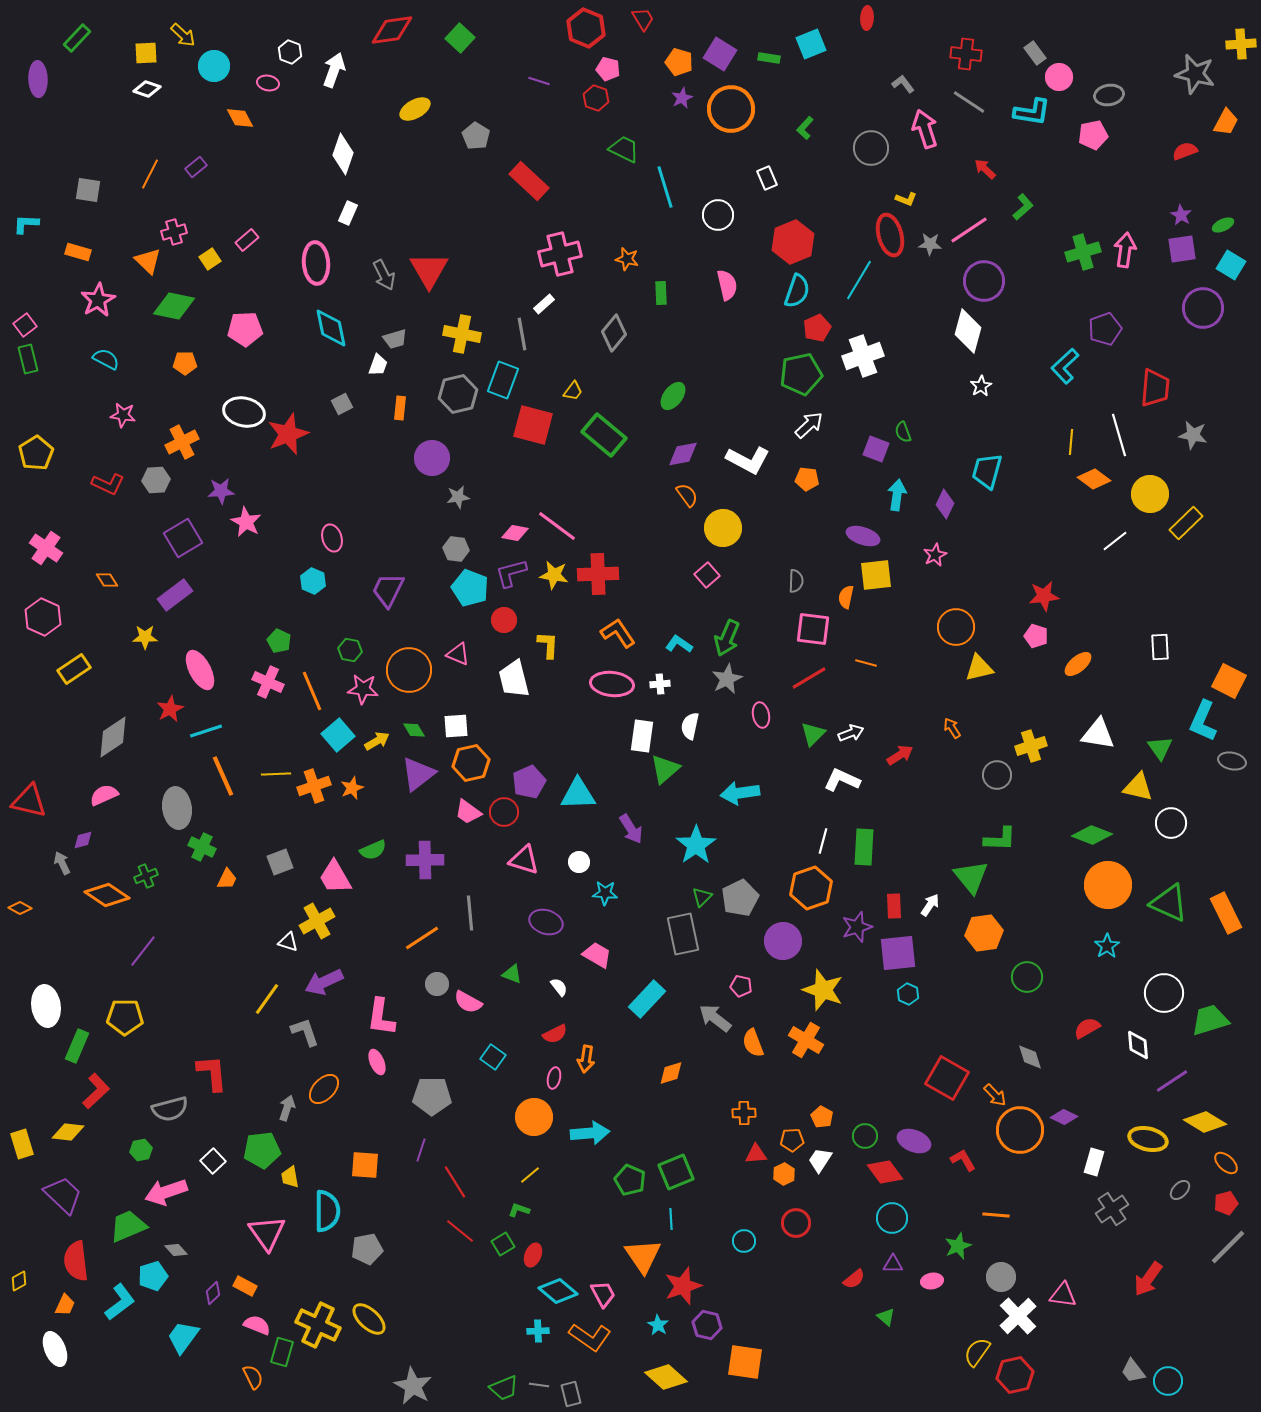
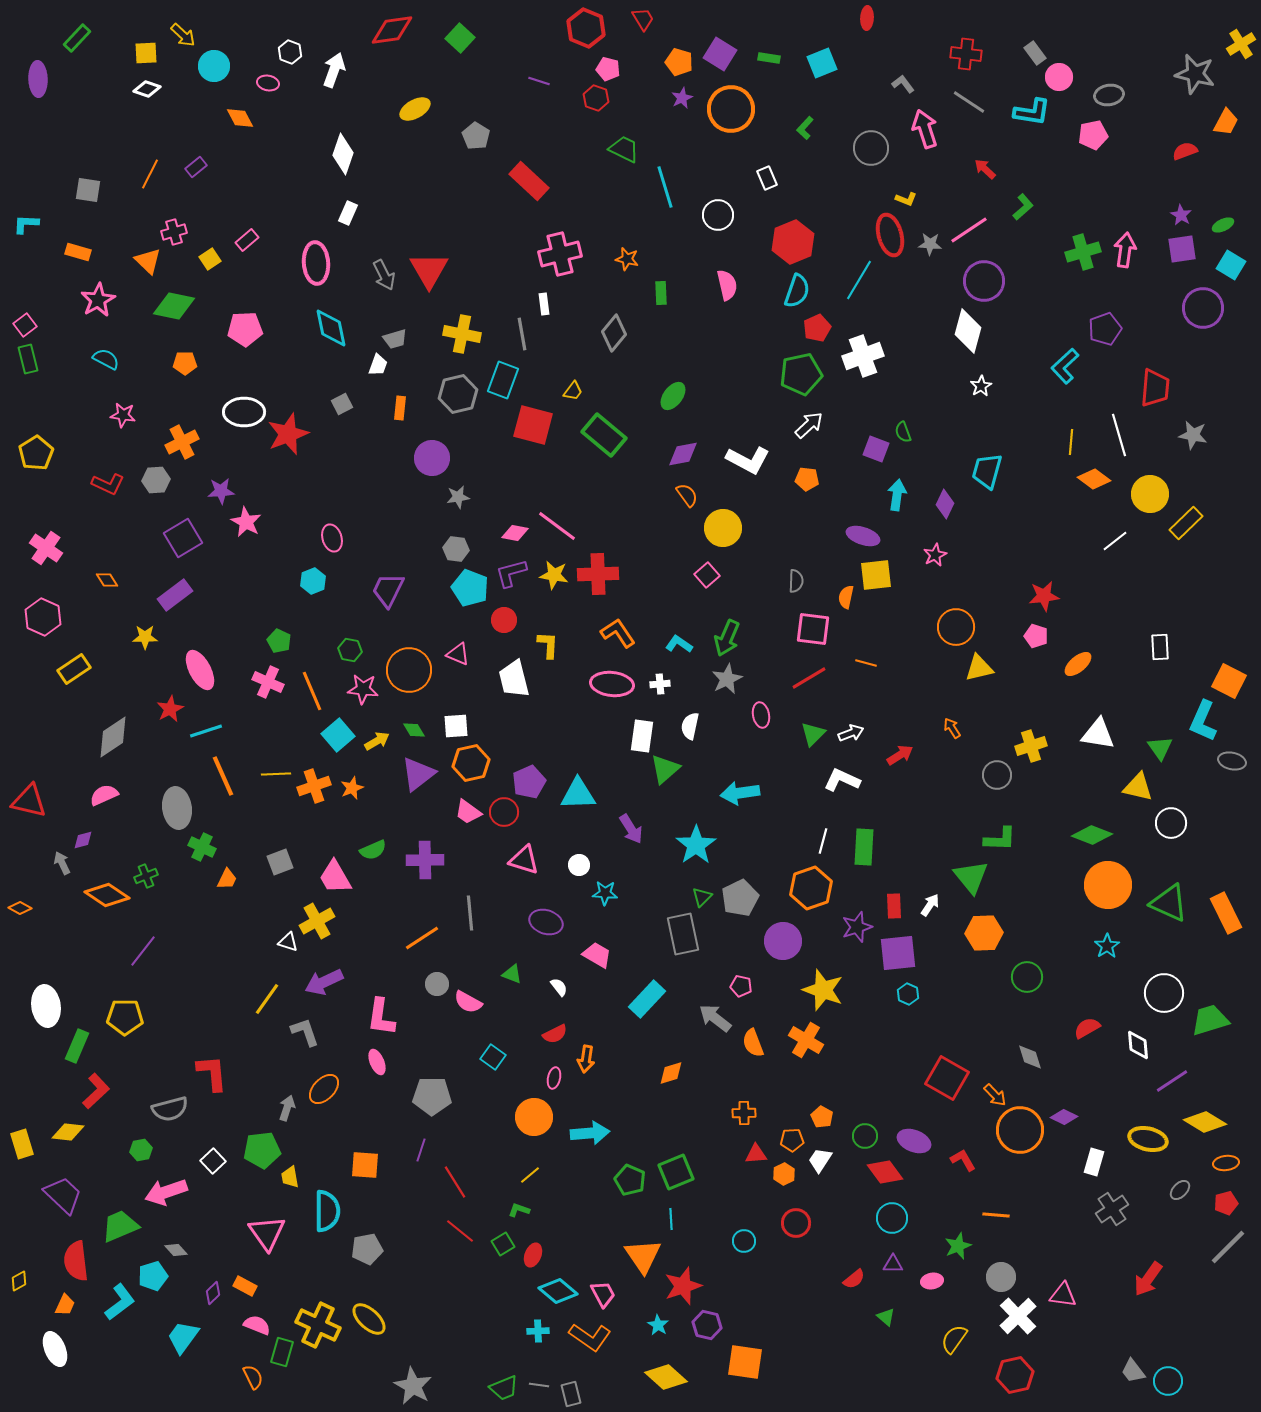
cyan square at (811, 44): moved 11 px right, 19 px down
yellow cross at (1241, 44): rotated 28 degrees counterclockwise
white rectangle at (544, 304): rotated 55 degrees counterclockwise
white ellipse at (244, 412): rotated 12 degrees counterclockwise
cyan hexagon at (313, 581): rotated 15 degrees clockwise
white circle at (579, 862): moved 3 px down
orange hexagon at (984, 933): rotated 6 degrees clockwise
orange ellipse at (1226, 1163): rotated 50 degrees counterclockwise
green trapezoid at (128, 1226): moved 8 px left
yellow semicircle at (977, 1352): moved 23 px left, 13 px up
